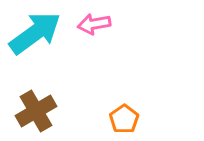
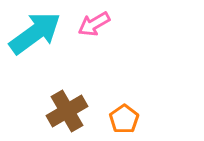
pink arrow: rotated 20 degrees counterclockwise
brown cross: moved 31 px right
